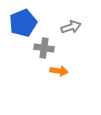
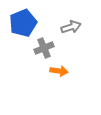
gray cross: rotated 30 degrees counterclockwise
